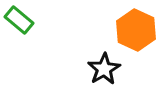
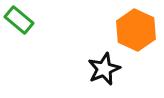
black star: rotated 8 degrees clockwise
